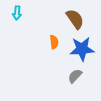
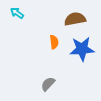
cyan arrow: rotated 120 degrees clockwise
brown semicircle: rotated 65 degrees counterclockwise
gray semicircle: moved 27 px left, 8 px down
